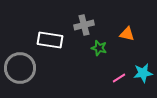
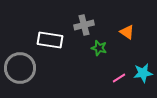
orange triangle: moved 2 px up; rotated 21 degrees clockwise
